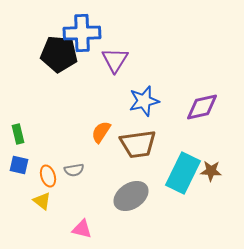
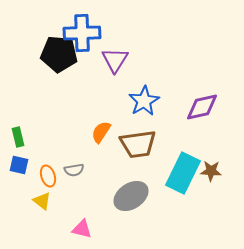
blue star: rotated 16 degrees counterclockwise
green rectangle: moved 3 px down
